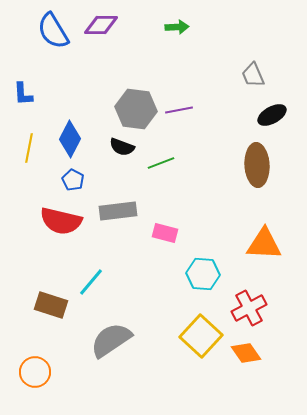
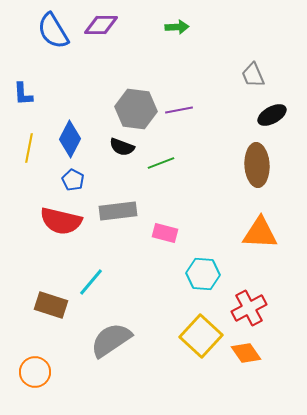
orange triangle: moved 4 px left, 11 px up
